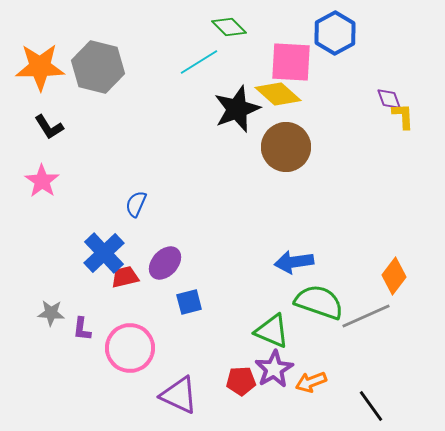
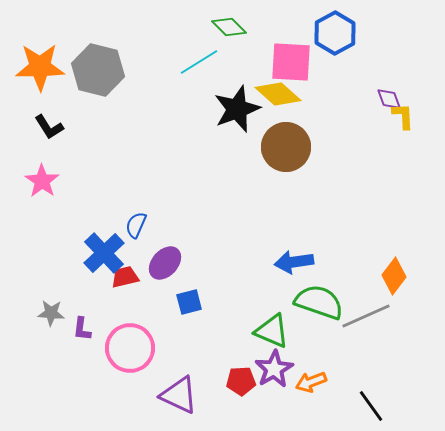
gray hexagon: moved 3 px down
blue semicircle: moved 21 px down
